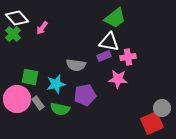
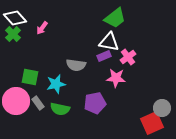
white diamond: moved 2 px left
pink cross: rotated 28 degrees counterclockwise
pink star: moved 2 px left, 1 px up
purple pentagon: moved 10 px right, 8 px down
pink circle: moved 1 px left, 2 px down
